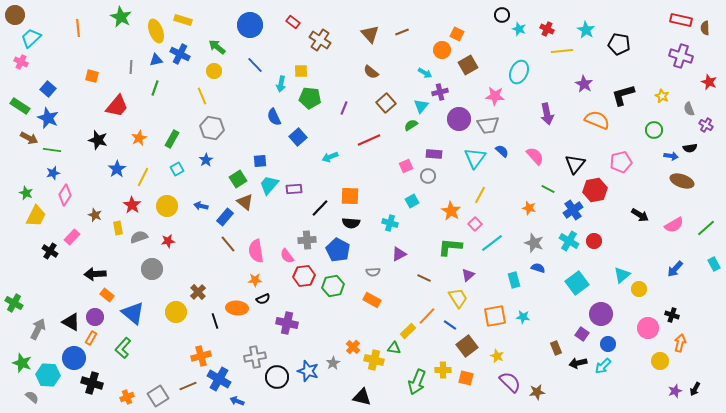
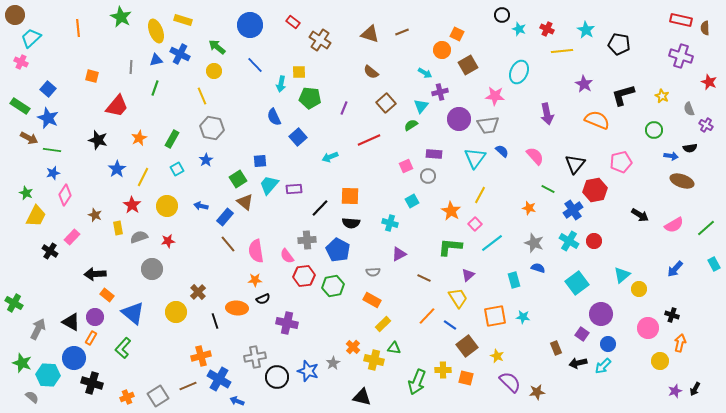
brown triangle at (370, 34): rotated 30 degrees counterclockwise
yellow square at (301, 71): moved 2 px left, 1 px down
yellow rectangle at (408, 331): moved 25 px left, 7 px up
